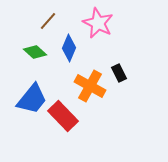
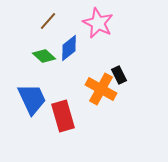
blue diamond: rotated 28 degrees clockwise
green diamond: moved 9 px right, 4 px down
black rectangle: moved 2 px down
orange cross: moved 11 px right, 3 px down
blue trapezoid: rotated 64 degrees counterclockwise
red rectangle: rotated 28 degrees clockwise
